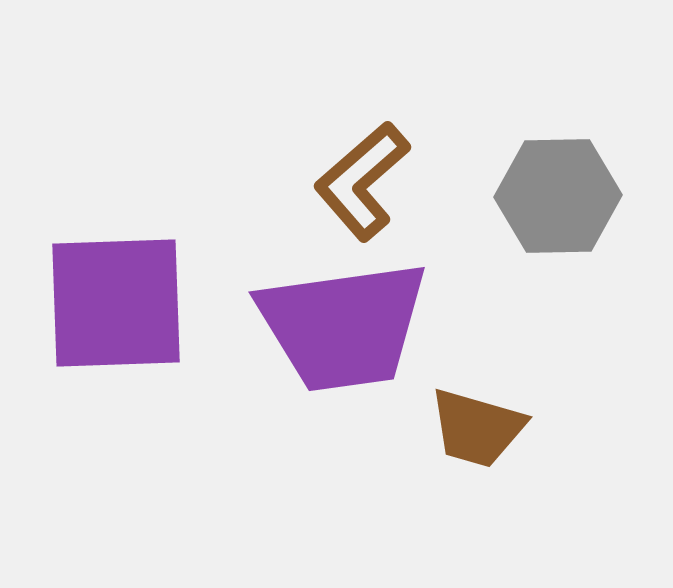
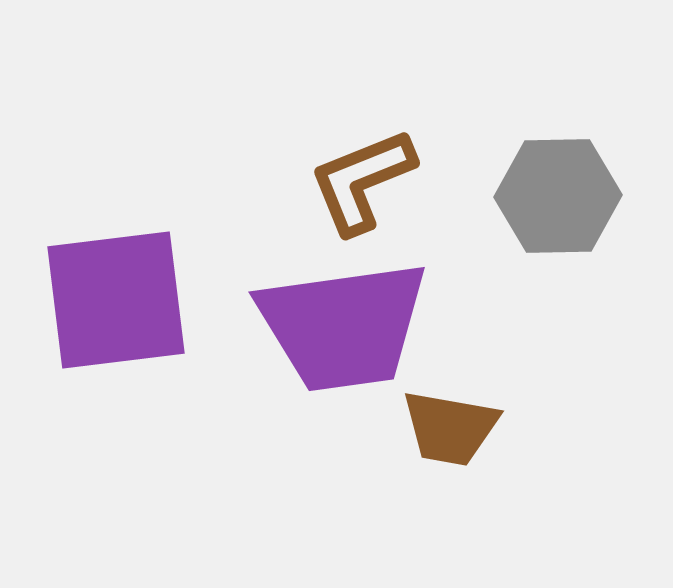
brown L-shape: rotated 19 degrees clockwise
purple square: moved 3 px up; rotated 5 degrees counterclockwise
brown trapezoid: moved 27 px left; rotated 6 degrees counterclockwise
